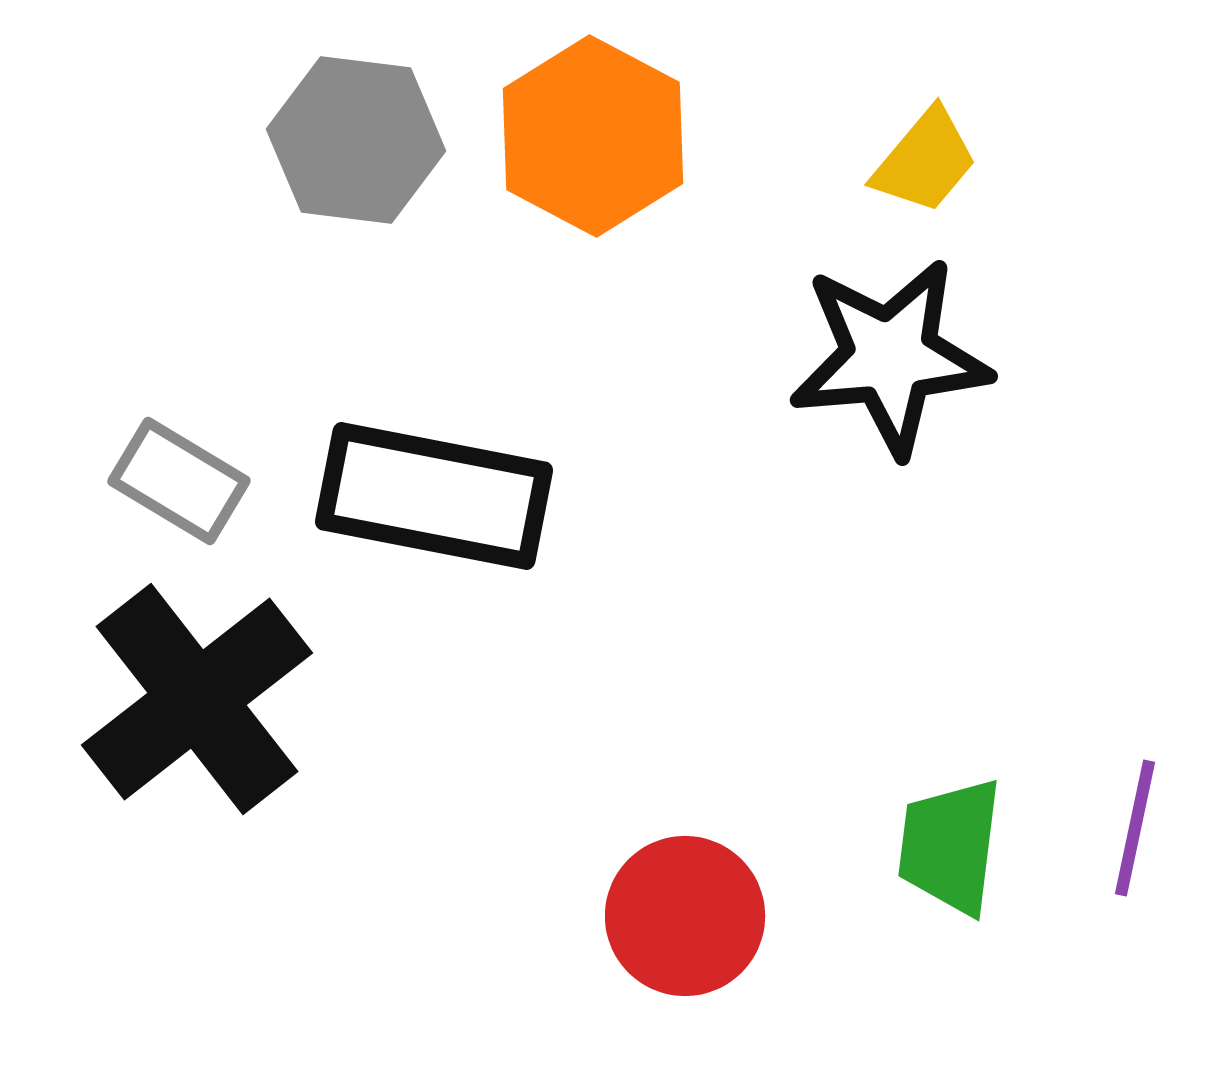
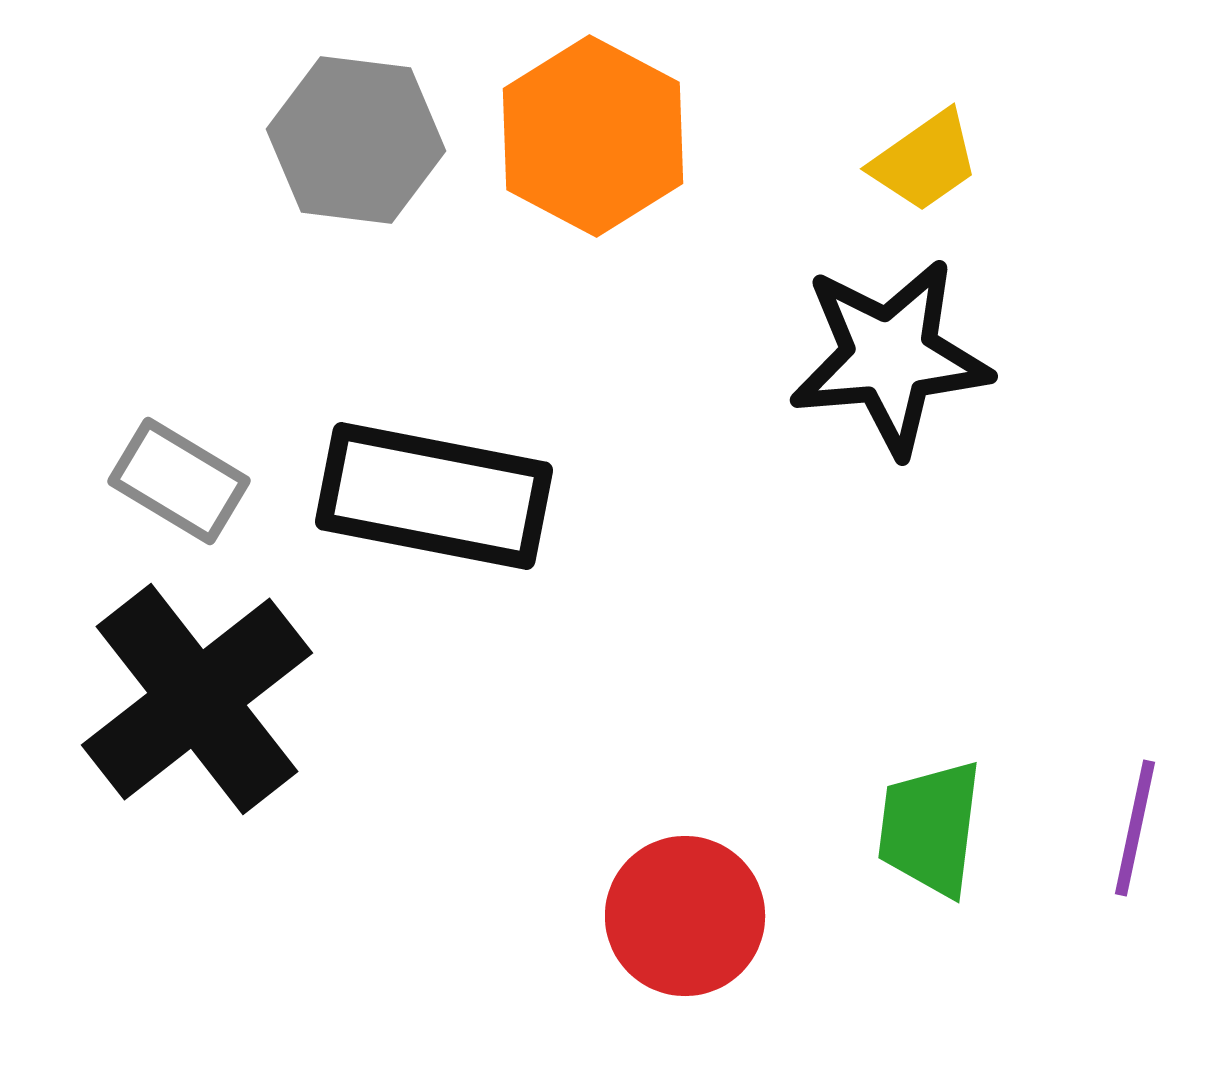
yellow trapezoid: rotated 15 degrees clockwise
green trapezoid: moved 20 px left, 18 px up
